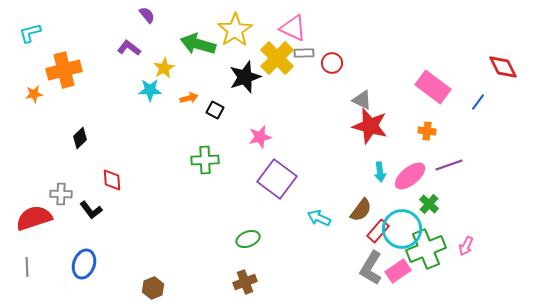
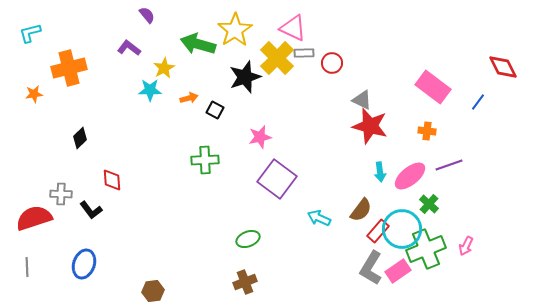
orange cross at (64, 70): moved 5 px right, 2 px up
brown hexagon at (153, 288): moved 3 px down; rotated 15 degrees clockwise
